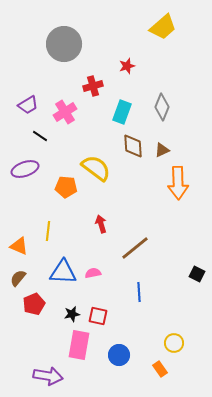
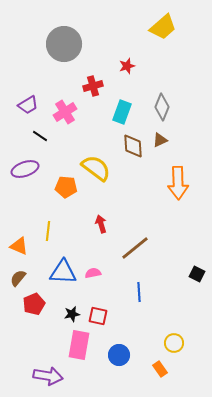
brown triangle: moved 2 px left, 10 px up
